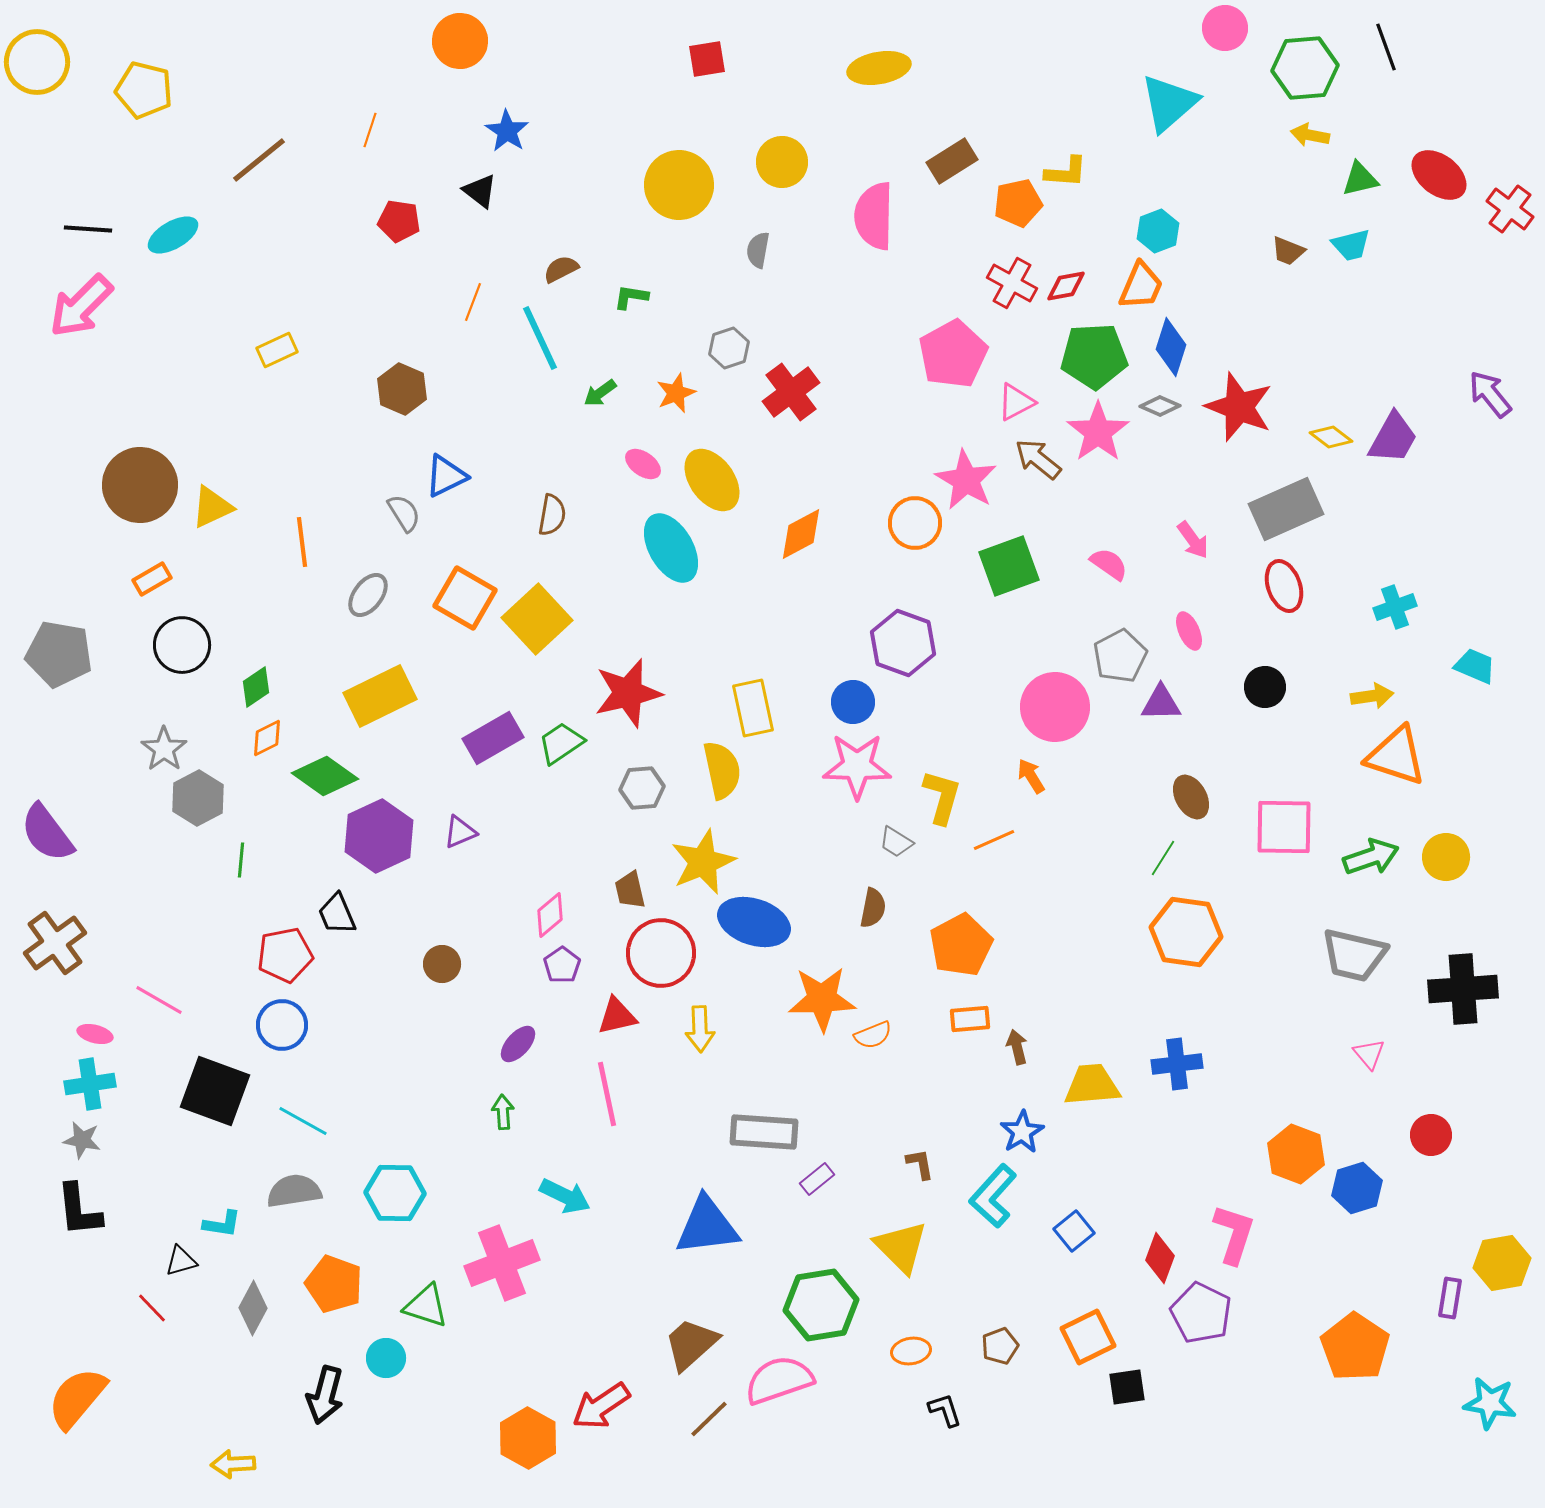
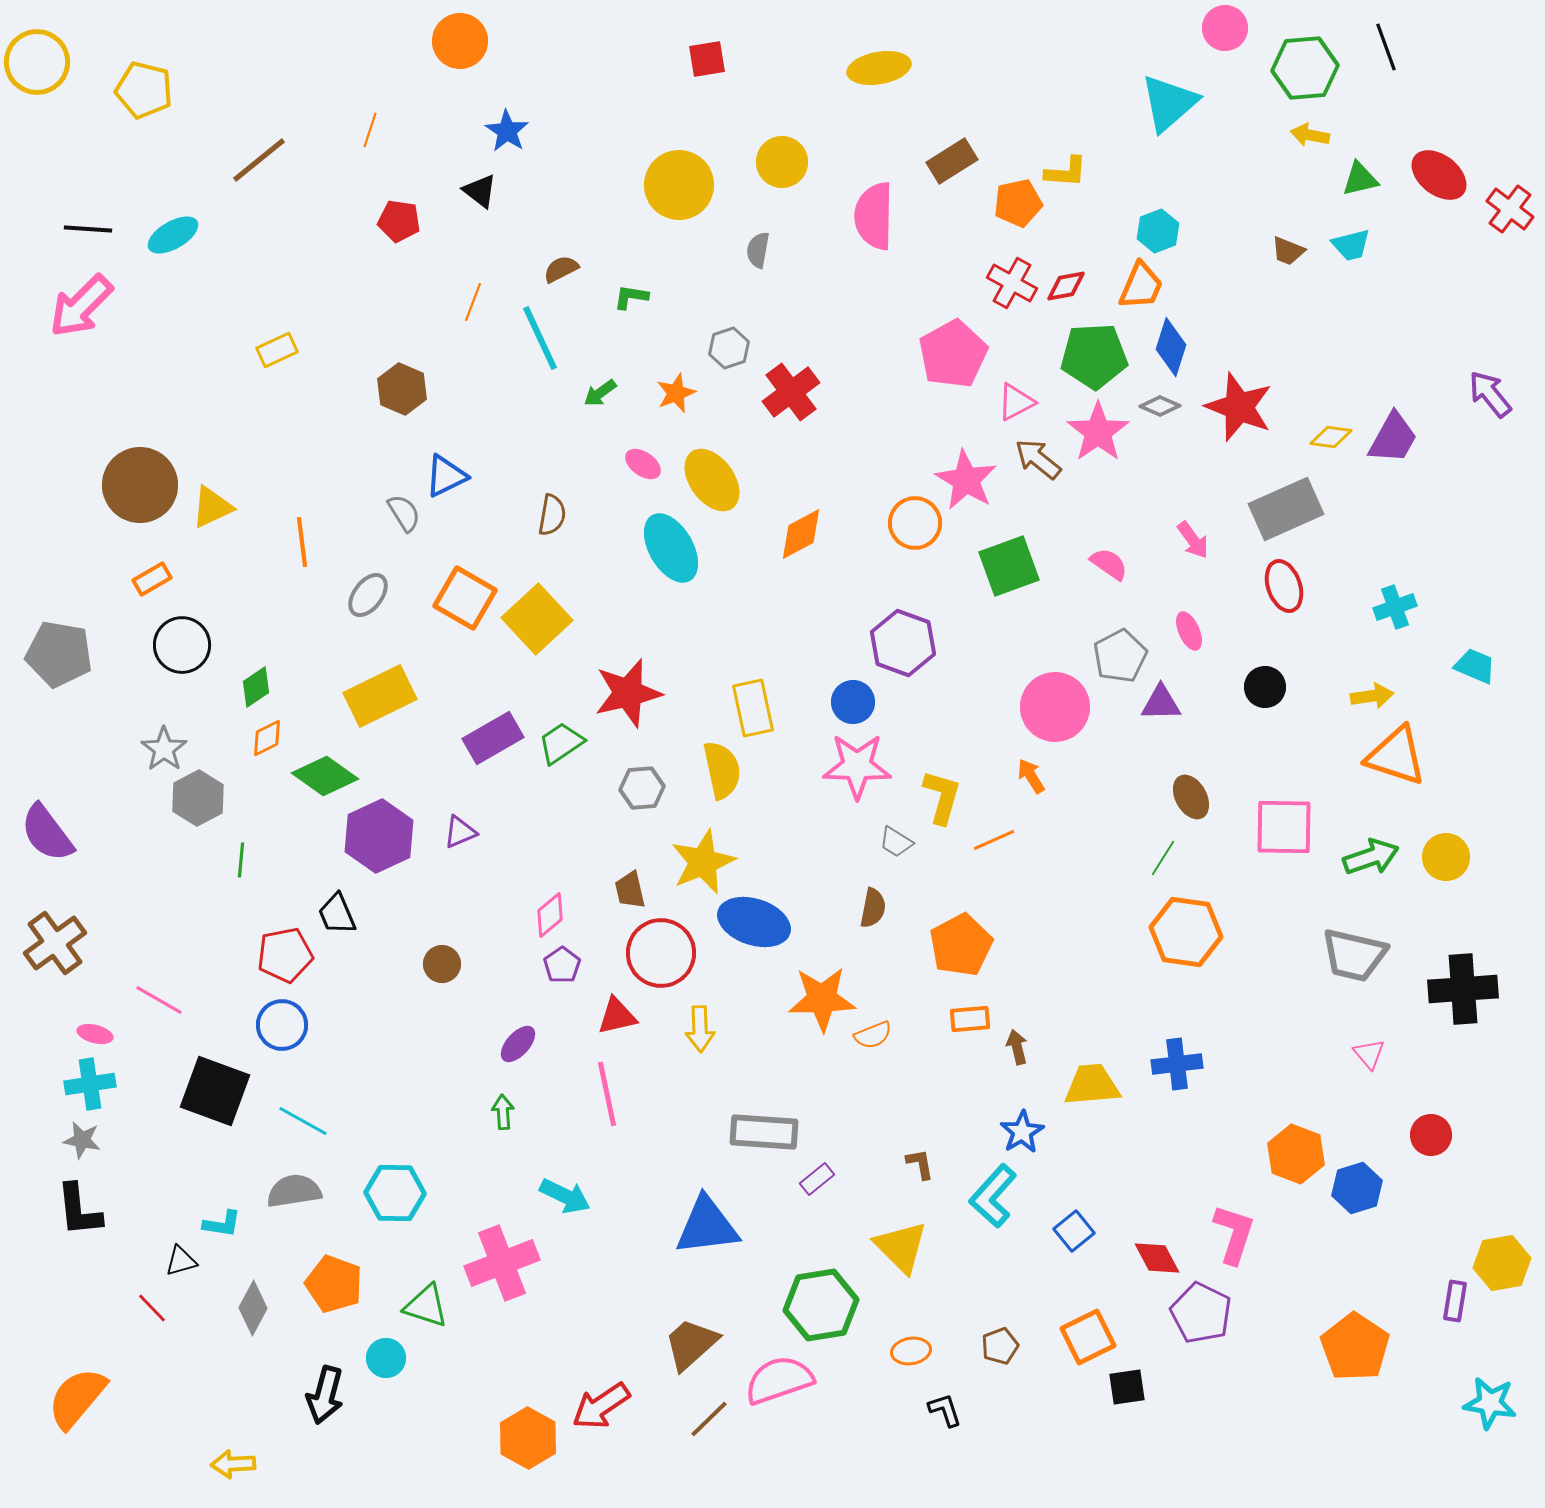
yellow diamond at (1331, 437): rotated 30 degrees counterclockwise
red diamond at (1160, 1258): moved 3 px left; rotated 48 degrees counterclockwise
purple rectangle at (1450, 1298): moved 5 px right, 3 px down
